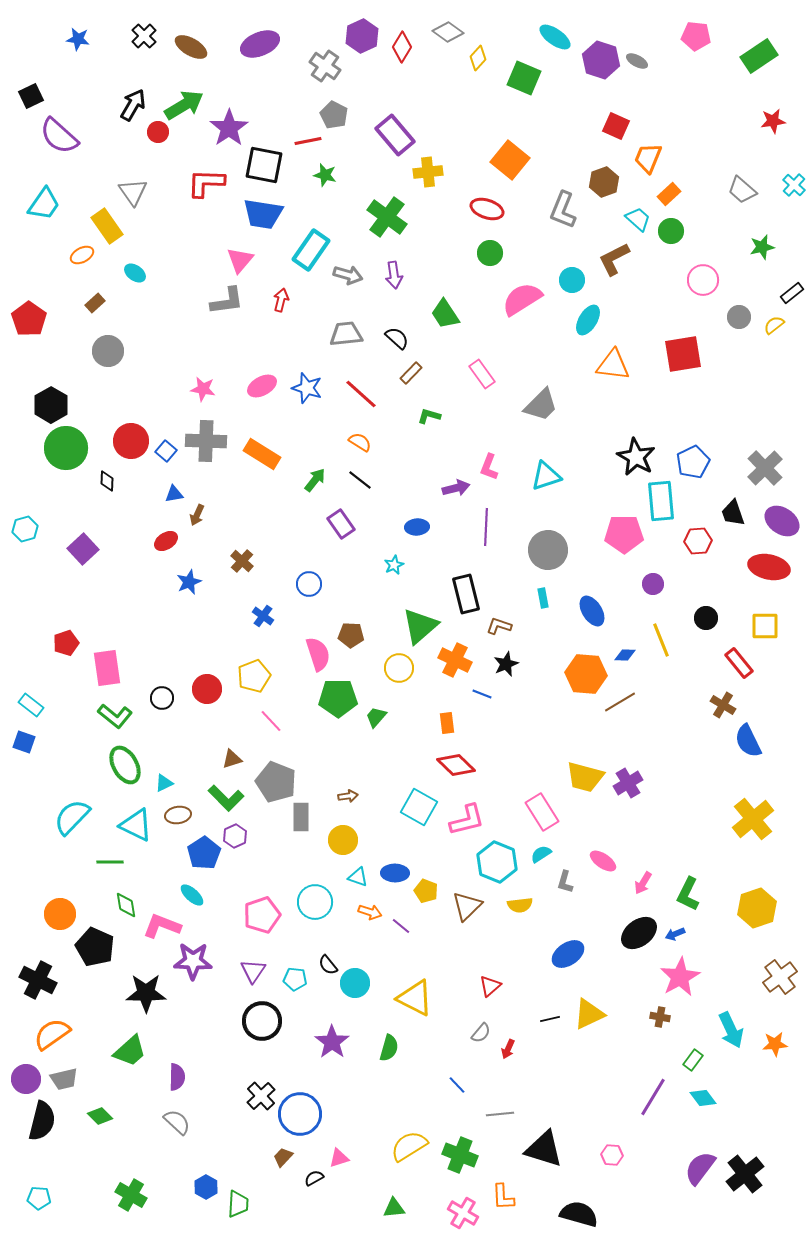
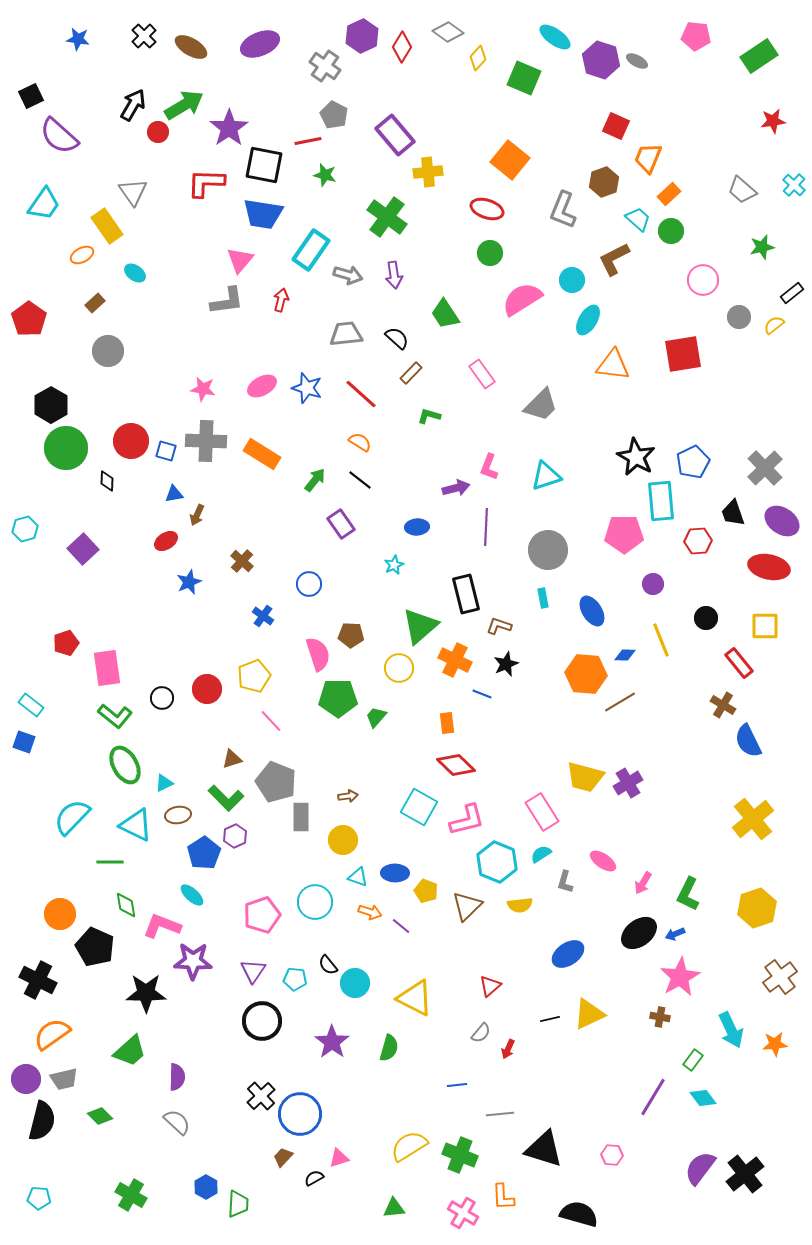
blue square at (166, 451): rotated 25 degrees counterclockwise
blue line at (457, 1085): rotated 54 degrees counterclockwise
